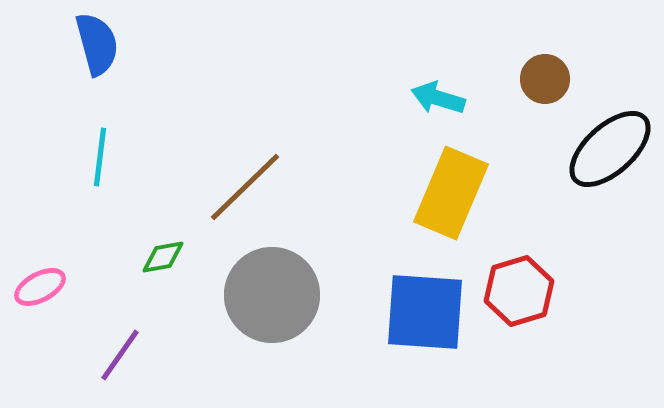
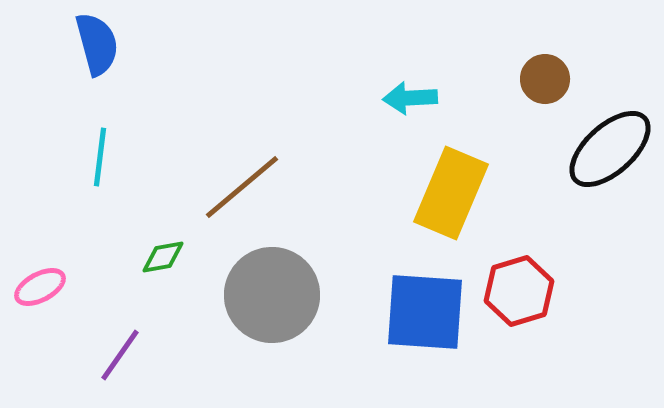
cyan arrow: moved 28 px left; rotated 20 degrees counterclockwise
brown line: moved 3 px left; rotated 4 degrees clockwise
